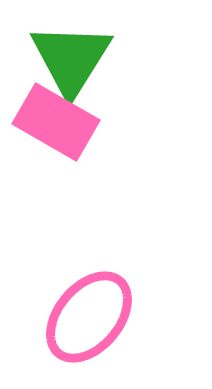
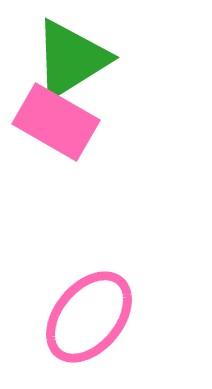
green triangle: rotated 26 degrees clockwise
